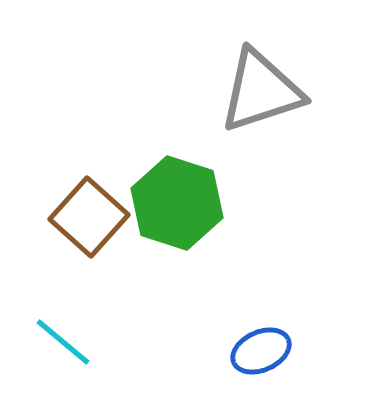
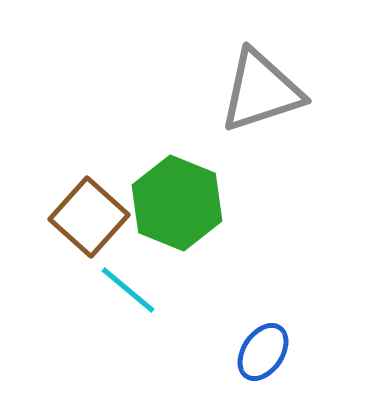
green hexagon: rotated 4 degrees clockwise
cyan line: moved 65 px right, 52 px up
blue ellipse: moved 2 px right, 1 px down; rotated 32 degrees counterclockwise
